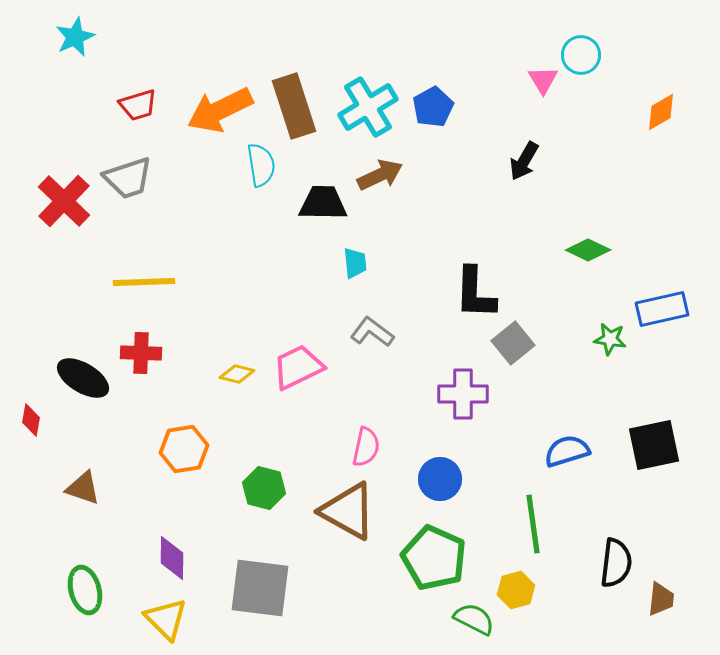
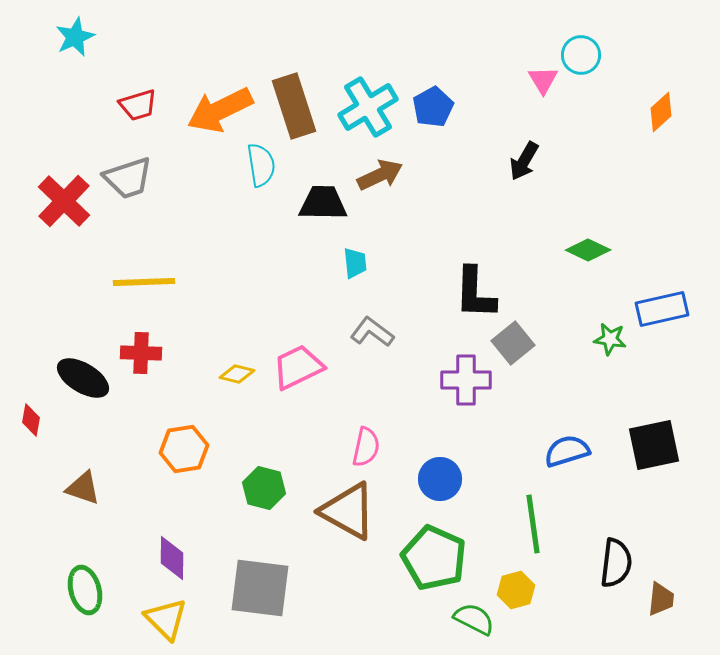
orange diamond at (661, 112): rotated 12 degrees counterclockwise
purple cross at (463, 394): moved 3 px right, 14 px up
